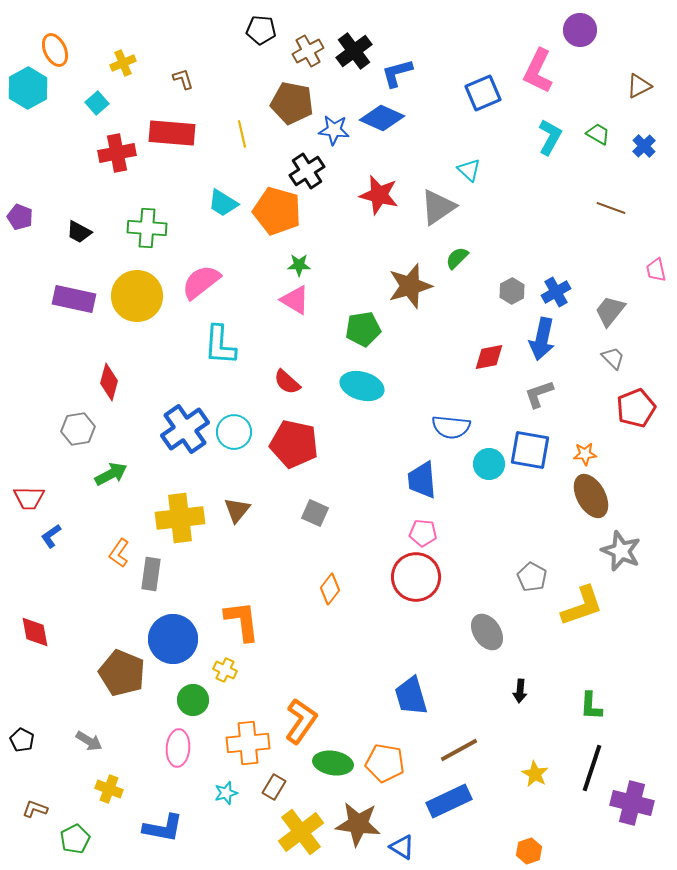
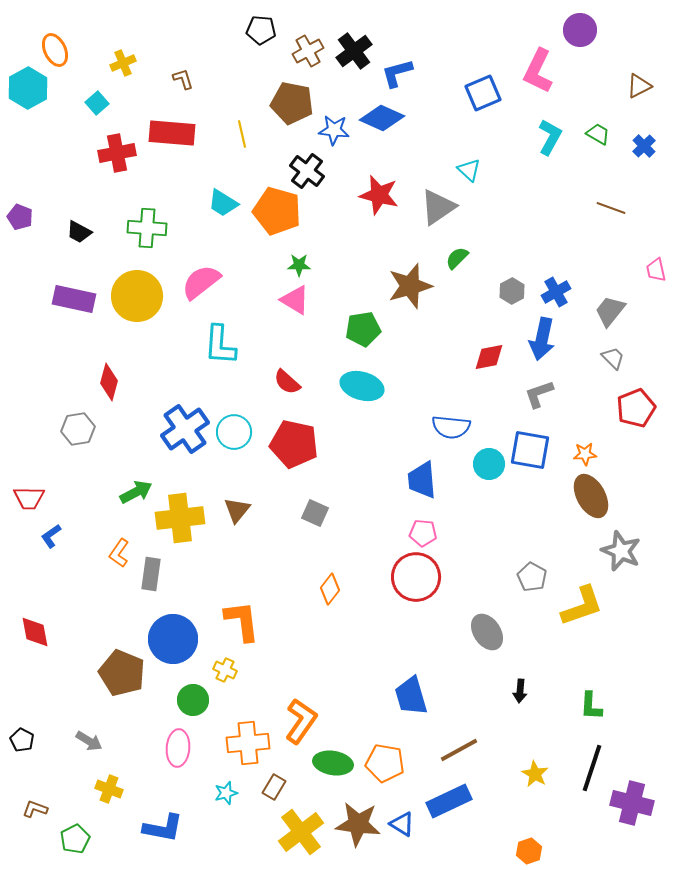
black cross at (307, 171): rotated 20 degrees counterclockwise
green arrow at (111, 474): moved 25 px right, 18 px down
blue triangle at (402, 847): moved 23 px up
